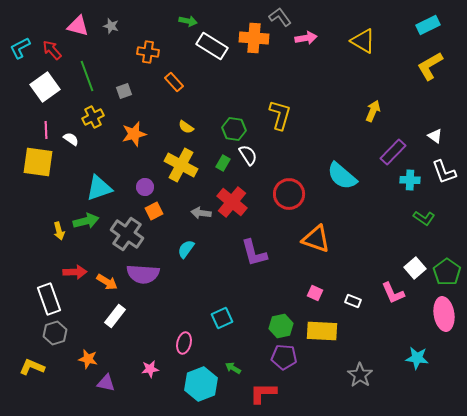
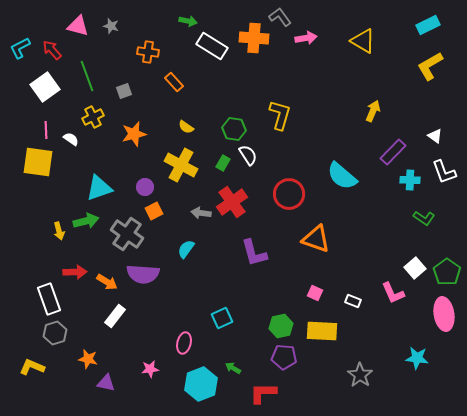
red cross at (232, 202): rotated 16 degrees clockwise
